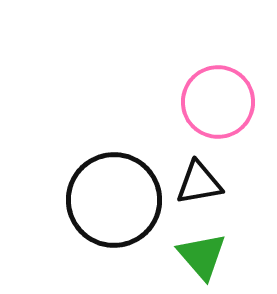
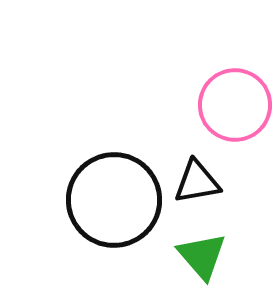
pink circle: moved 17 px right, 3 px down
black triangle: moved 2 px left, 1 px up
